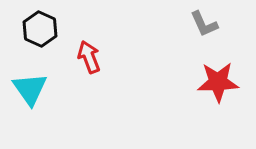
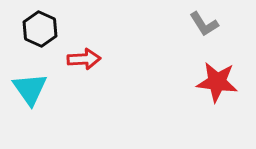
gray L-shape: rotated 8 degrees counterclockwise
red arrow: moved 5 px left, 2 px down; rotated 108 degrees clockwise
red star: moved 1 px left; rotated 9 degrees clockwise
